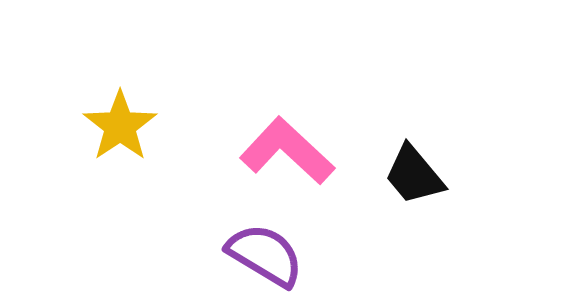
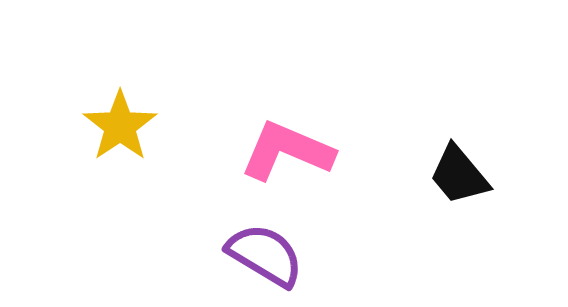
pink L-shape: rotated 20 degrees counterclockwise
black trapezoid: moved 45 px right
